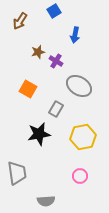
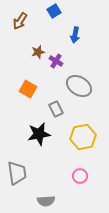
gray rectangle: rotated 56 degrees counterclockwise
